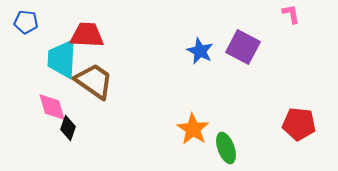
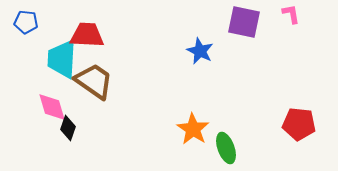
purple square: moved 1 px right, 25 px up; rotated 16 degrees counterclockwise
